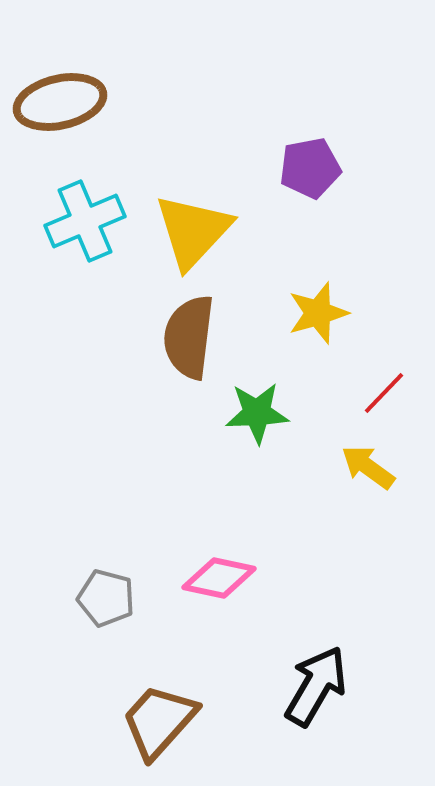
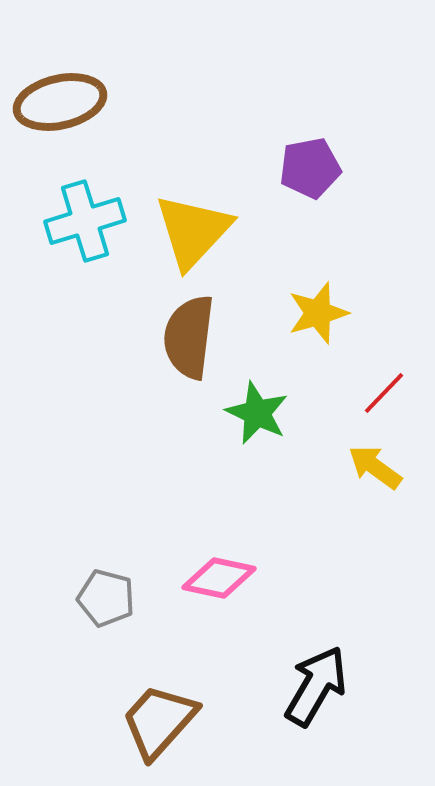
cyan cross: rotated 6 degrees clockwise
green star: rotated 28 degrees clockwise
yellow arrow: moved 7 px right
